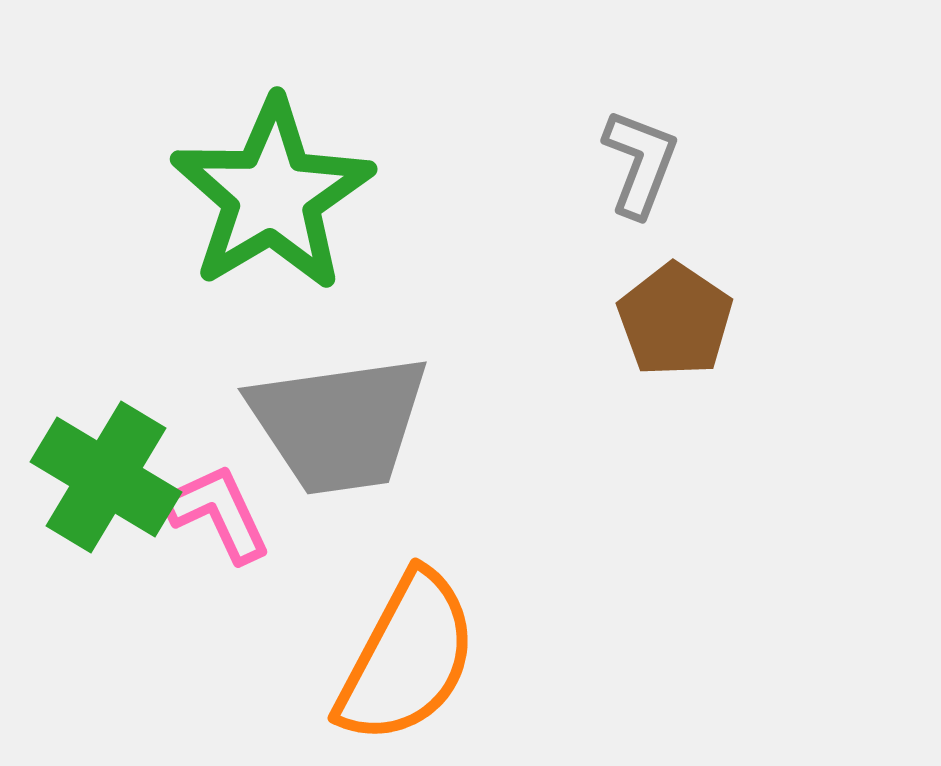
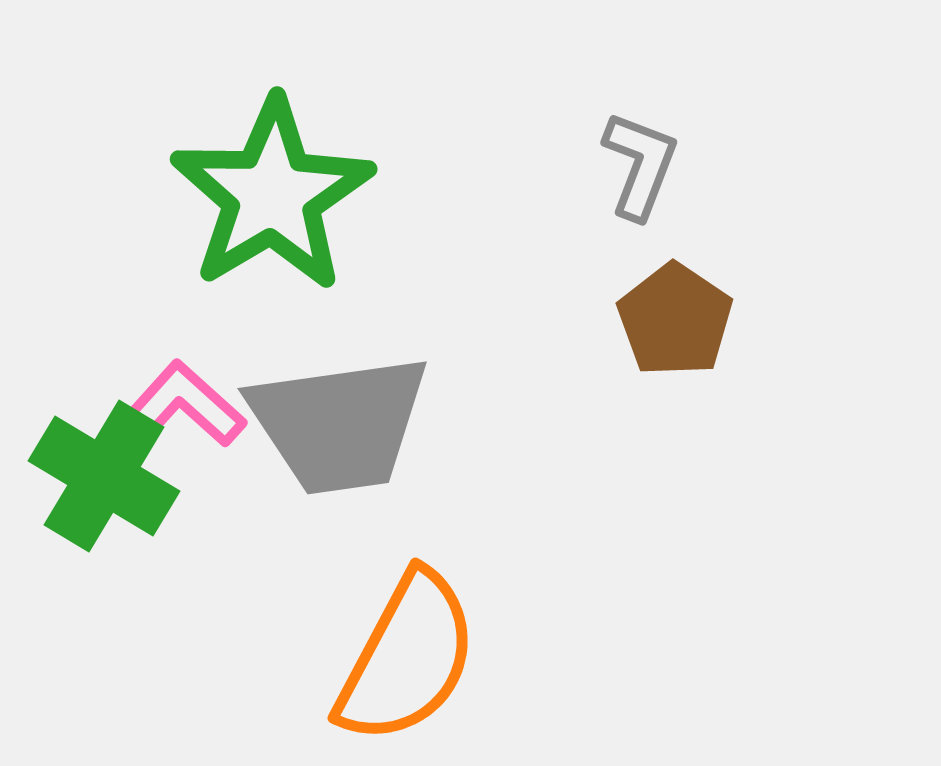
gray L-shape: moved 2 px down
green cross: moved 2 px left, 1 px up
pink L-shape: moved 31 px left, 109 px up; rotated 23 degrees counterclockwise
